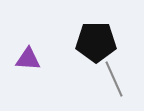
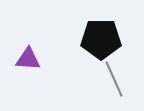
black pentagon: moved 5 px right, 3 px up
